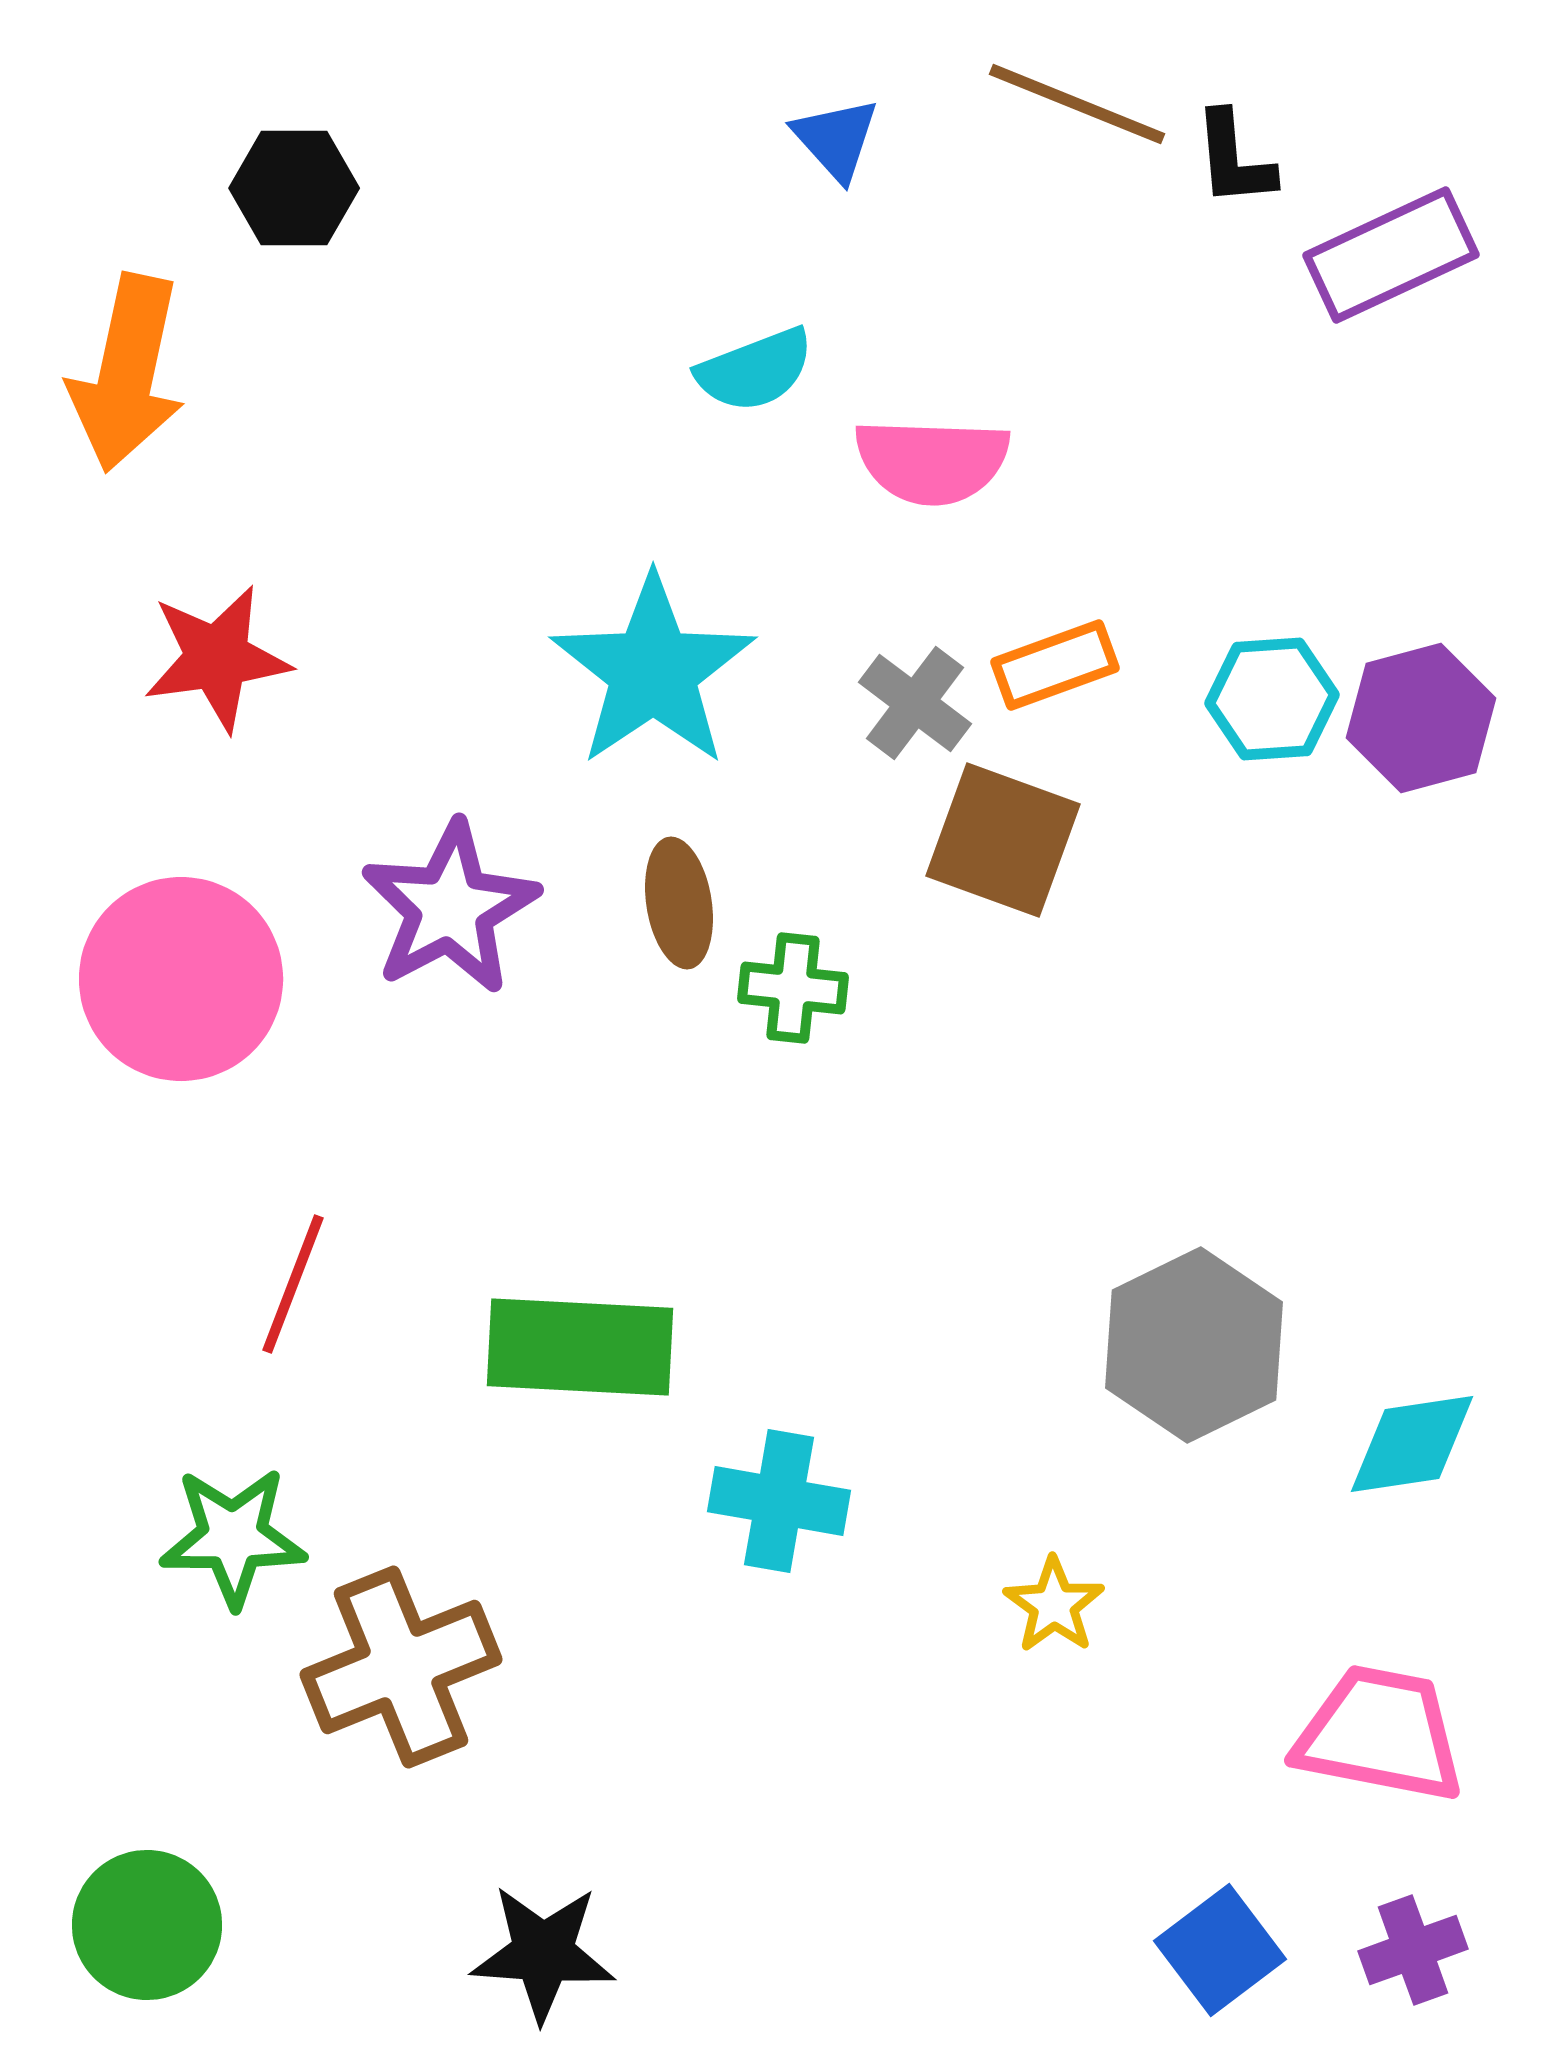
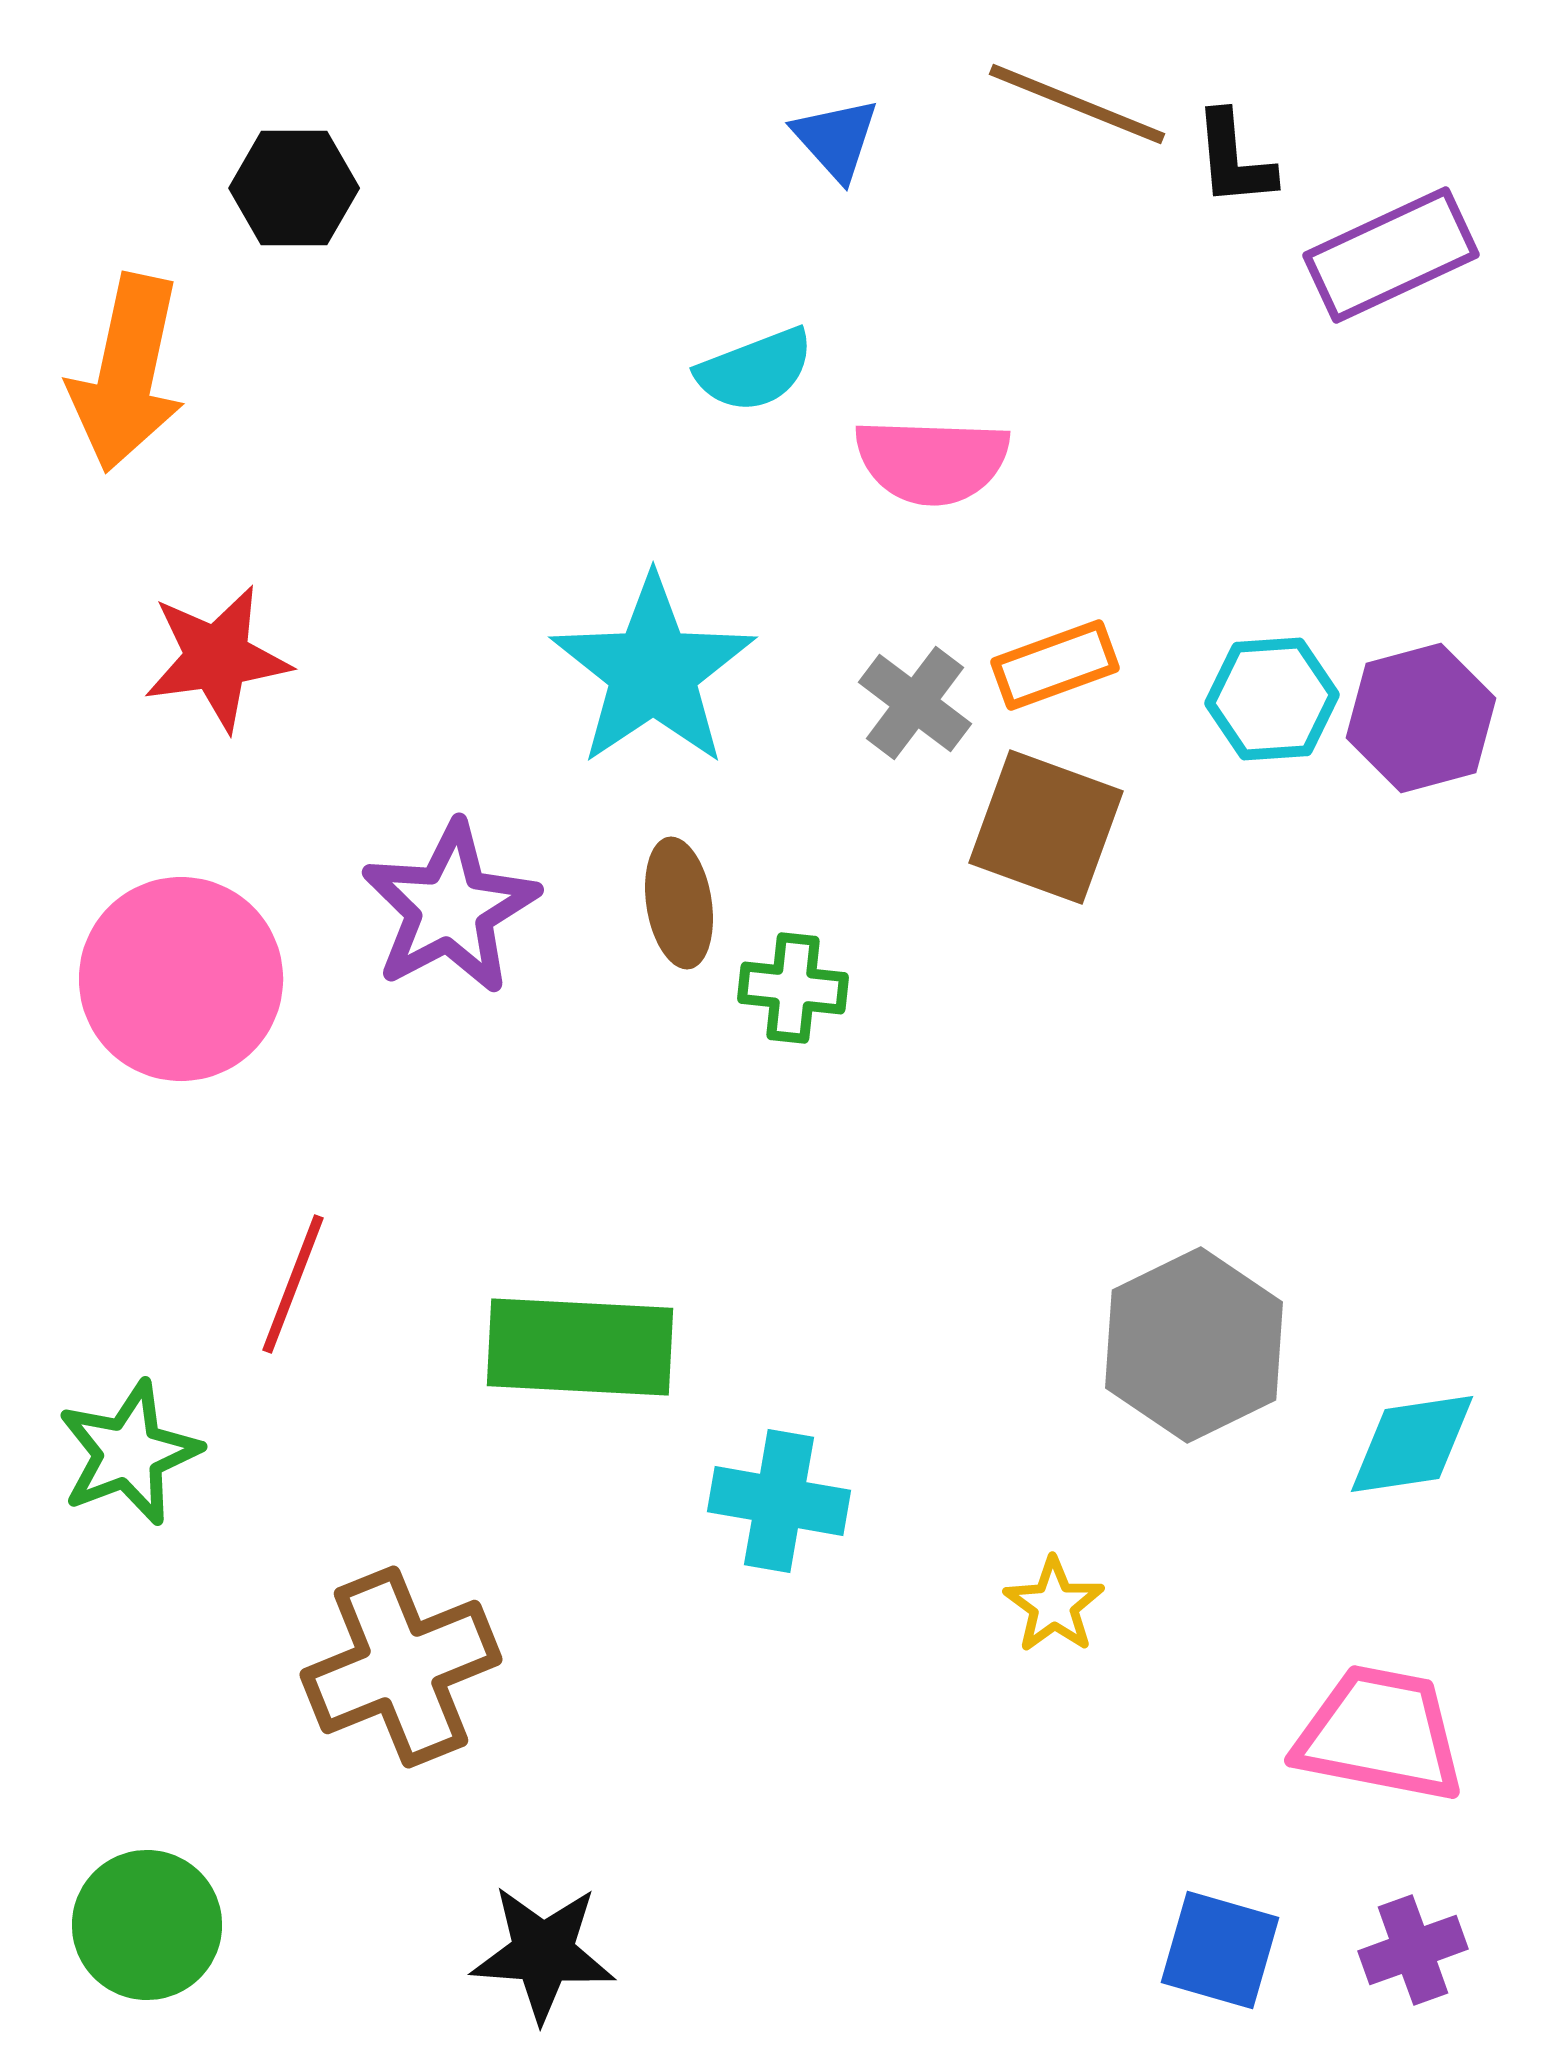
brown square: moved 43 px right, 13 px up
green star: moved 104 px left, 84 px up; rotated 21 degrees counterclockwise
blue square: rotated 37 degrees counterclockwise
